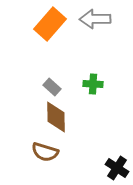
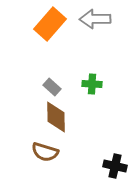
green cross: moved 1 px left
black cross: moved 2 px left, 2 px up; rotated 20 degrees counterclockwise
